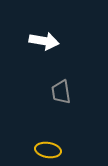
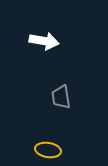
gray trapezoid: moved 5 px down
